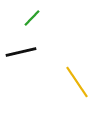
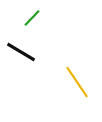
black line: rotated 44 degrees clockwise
